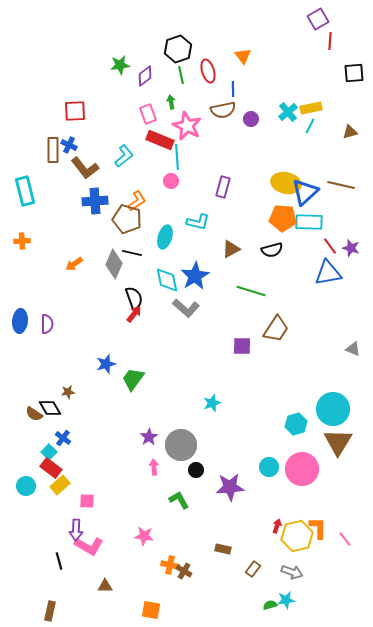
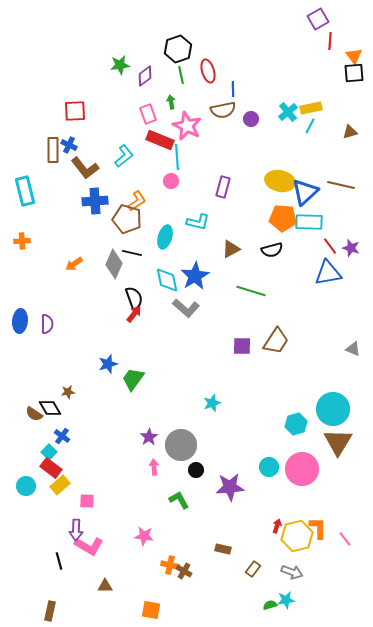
orange triangle at (243, 56): moved 111 px right
yellow ellipse at (286, 183): moved 6 px left, 2 px up
brown trapezoid at (276, 329): moved 12 px down
blue star at (106, 364): moved 2 px right
blue cross at (63, 438): moved 1 px left, 2 px up
